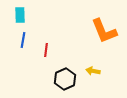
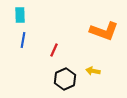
orange L-shape: rotated 48 degrees counterclockwise
red line: moved 8 px right; rotated 16 degrees clockwise
